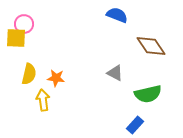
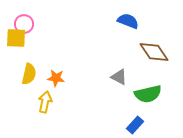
blue semicircle: moved 11 px right, 6 px down
brown diamond: moved 3 px right, 6 px down
gray triangle: moved 4 px right, 4 px down
yellow arrow: moved 2 px right, 2 px down; rotated 20 degrees clockwise
